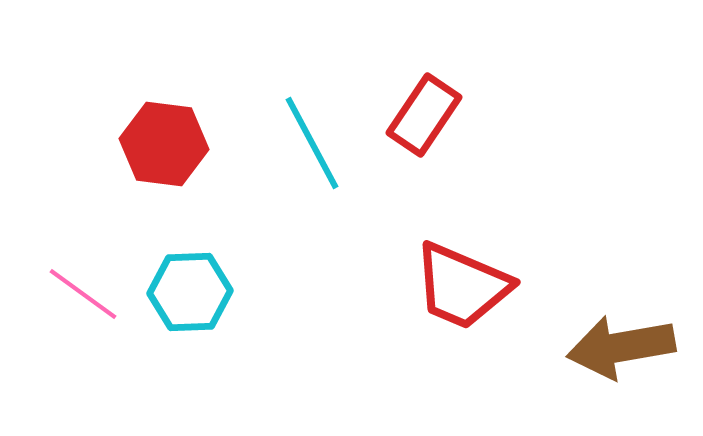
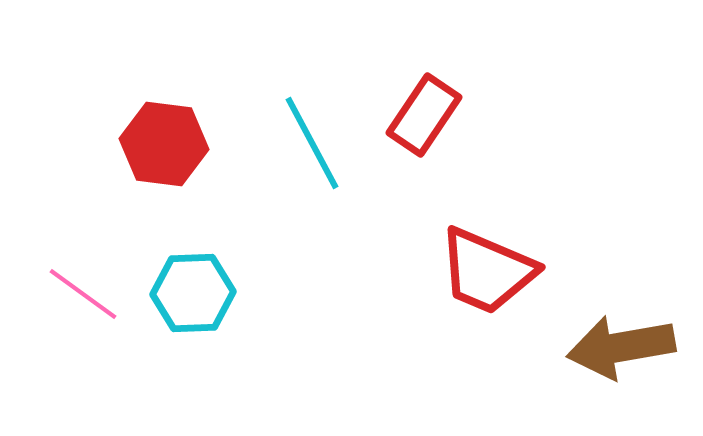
red trapezoid: moved 25 px right, 15 px up
cyan hexagon: moved 3 px right, 1 px down
